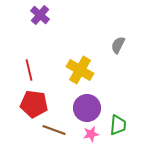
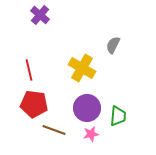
gray semicircle: moved 5 px left
yellow cross: moved 2 px right, 2 px up
green trapezoid: moved 9 px up
